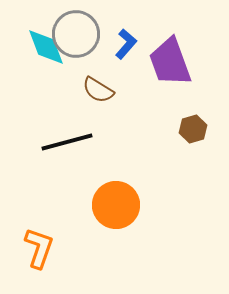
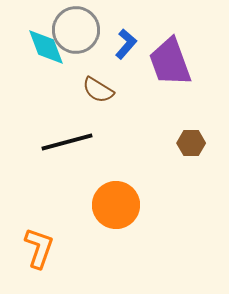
gray circle: moved 4 px up
brown hexagon: moved 2 px left, 14 px down; rotated 16 degrees clockwise
